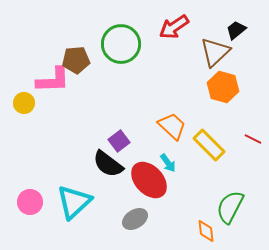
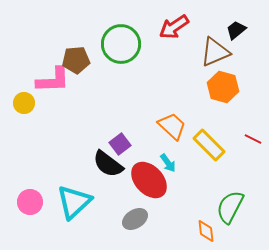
brown triangle: rotated 20 degrees clockwise
purple square: moved 1 px right, 3 px down
